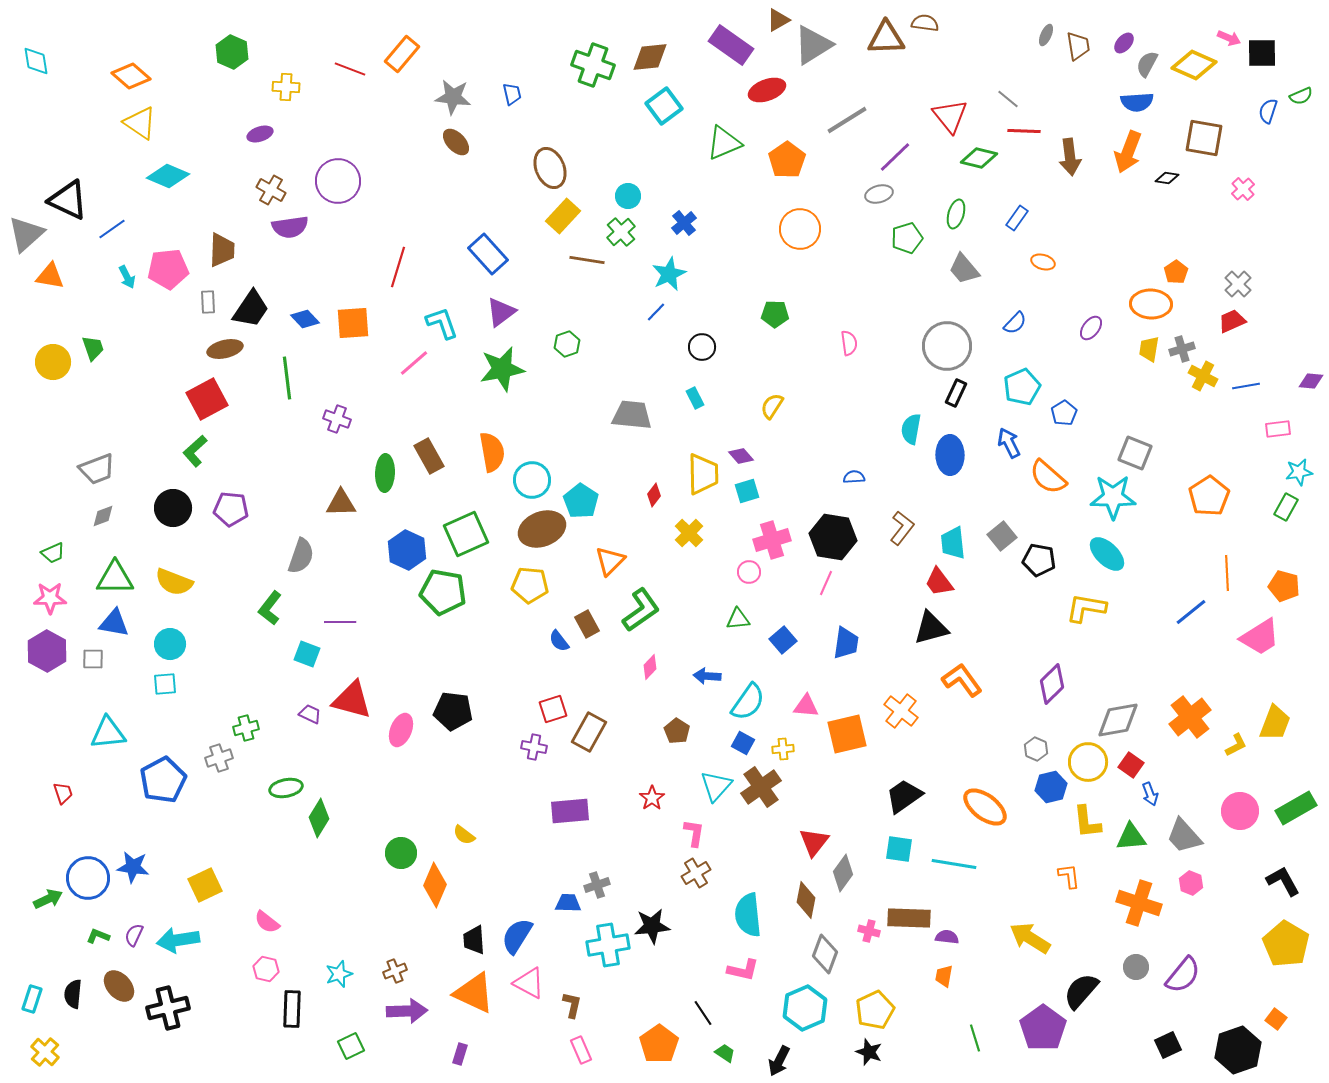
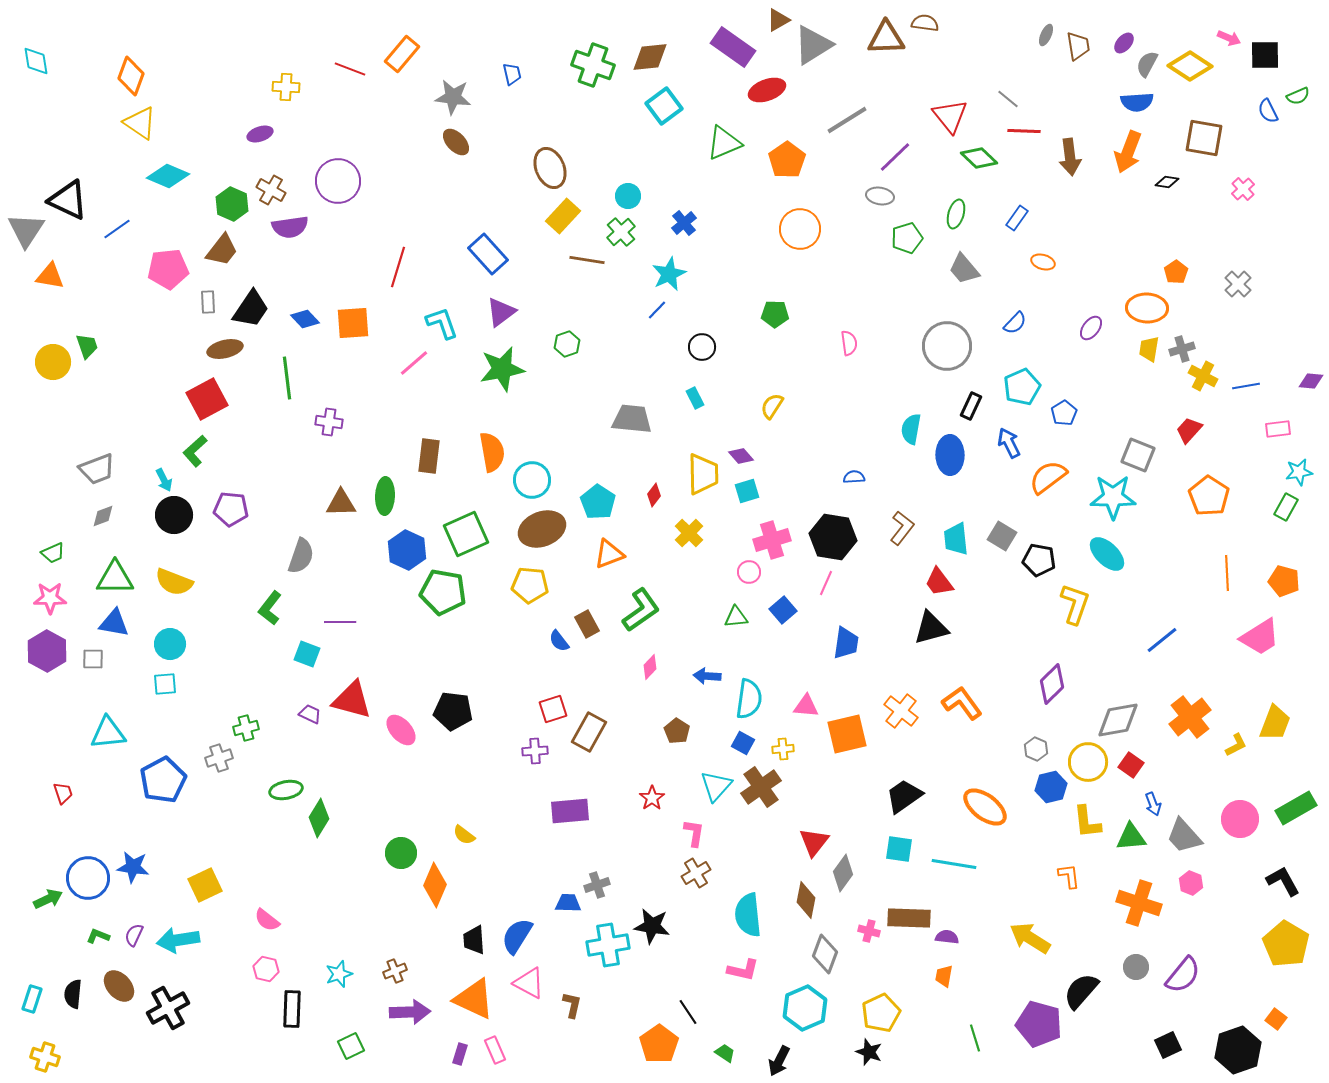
purple rectangle at (731, 45): moved 2 px right, 2 px down
green hexagon at (232, 52): moved 152 px down
black square at (1262, 53): moved 3 px right, 2 px down
yellow diamond at (1194, 65): moved 4 px left, 1 px down; rotated 9 degrees clockwise
orange diamond at (131, 76): rotated 69 degrees clockwise
blue trapezoid at (512, 94): moved 20 px up
green semicircle at (1301, 96): moved 3 px left
blue semicircle at (1268, 111): rotated 45 degrees counterclockwise
green diamond at (979, 158): rotated 30 degrees clockwise
black diamond at (1167, 178): moved 4 px down
gray ellipse at (879, 194): moved 1 px right, 2 px down; rotated 24 degrees clockwise
blue line at (112, 229): moved 5 px right
gray triangle at (26, 234): moved 4 px up; rotated 15 degrees counterclockwise
brown trapezoid at (222, 250): rotated 36 degrees clockwise
cyan arrow at (127, 277): moved 37 px right, 203 px down
orange ellipse at (1151, 304): moved 4 px left, 4 px down
blue line at (656, 312): moved 1 px right, 2 px up
red trapezoid at (1232, 321): moved 43 px left, 109 px down; rotated 24 degrees counterclockwise
green trapezoid at (93, 348): moved 6 px left, 2 px up
black rectangle at (956, 393): moved 15 px right, 13 px down
gray trapezoid at (632, 415): moved 4 px down
purple cross at (337, 419): moved 8 px left, 3 px down; rotated 12 degrees counterclockwise
gray square at (1135, 453): moved 3 px right, 2 px down
brown rectangle at (429, 456): rotated 36 degrees clockwise
green ellipse at (385, 473): moved 23 px down
orange semicircle at (1048, 477): rotated 102 degrees clockwise
orange pentagon at (1209, 496): rotated 6 degrees counterclockwise
cyan pentagon at (581, 501): moved 17 px right, 1 px down
black circle at (173, 508): moved 1 px right, 7 px down
gray square at (1002, 536): rotated 20 degrees counterclockwise
cyan trapezoid at (953, 543): moved 3 px right, 4 px up
orange triangle at (610, 561): moved 1 px left, 7 px up; rotated 24 degrees clockwise
orange pentagon at (1284, 586): moved 5 px up
yellow L-shape at (1086, 608): moved 11 px left, 4 px up; rotated 99 degrees clockwise
blue line at (1191, 612): moved 29 px left, 28 px down
green triangle at (738, 619): moved 2 px left, 2 px up
blue square at (783, 640): moved 30 px up
orange L-shape at (962, 680): moved 23 px down
cyan semicircle at (748, 702): moved 1 px right, 3 px up; rotated 27 degrees counterclockwise
pink ellipse at (401, 730): rotated 64 degrees counterclockwise
purple cross at (534, 747): moved 1 px right, 4 px down; rotated 15 degrees counterclockwise
green ellipse at (286, 788): moved 2 px down
blue arrow at (1150, 794): moved 3 px right, 10 px down
pink circle at (1240, 811): moved 8 px down
pink semicircle at (267, 922): moved 2 px up
black star at (652, 926): rotated 15 degrees clockwise
orange triangle at (474, 993): moved 6 px down
black cross at (168, 1008): rotated 15 degrees counterclockwise
yellow pentagon at (875, 1010): moved 6 px right, 3 px down
purple arrow at (407, 1011): moved 3 px right, 1 px down
black line at (703, 1013): moved 15 px left, 1 px up
purple pentagon at (1043, 1028): moved 4 px left, 4 px up; rotated 21 degrees counterclockwise
pink rectangle at (581, 1050): moved 86 px left
yellow cross at (45, 1052): moved 5 px down; rotated 24 degrees counterclockwise
